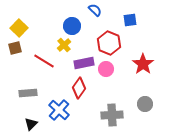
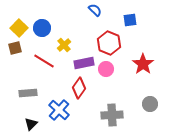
blue circle: moved 30 px left, 2 px down
gray circle: moved 5 px right
